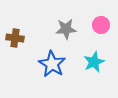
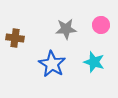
cyan star: rotated 30 degrees counterclockwise
